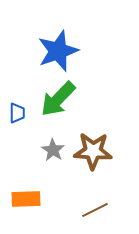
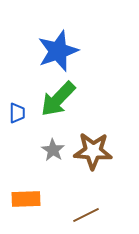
brown line: moved 9 px left, 5 px down
